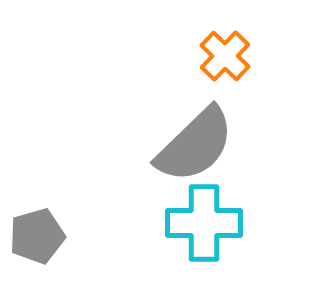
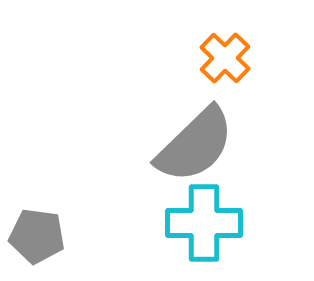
orange cross: moved 2 px down
gray pentagon: rotated 24 degrees clockwise
